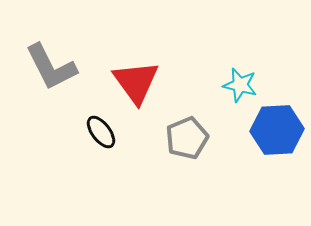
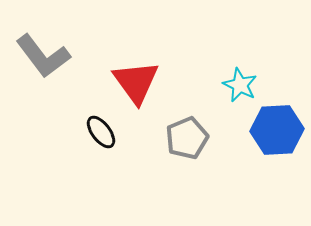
gray L-shape: moved 8 px left, 11 px up; rotated 10 degrees counterclockwise
cyan star: rotated 12 degrees clockwise
